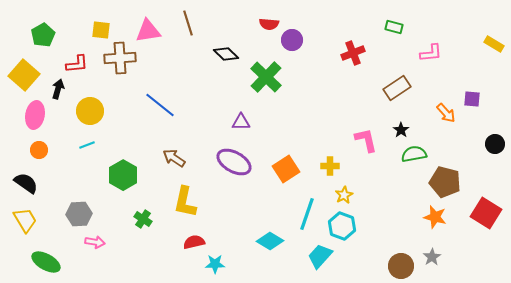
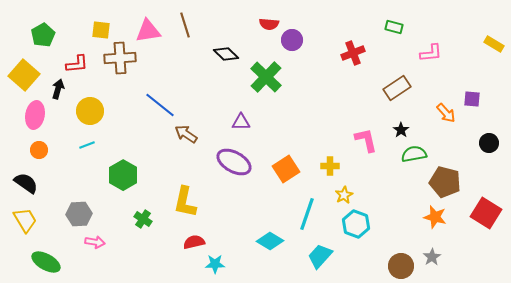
brown line at (188, 23): moved 3 px left, 2 px down
black circle at (495, 144): moved 6 px left, 1 px up
brown arrow at (174, 158): moved 12 px right, 24 px up
cyan hexagon at (342, 226): moved 14 px right, 2 px up
